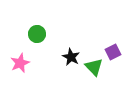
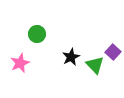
purple square: rotated 21 degrees counterclockwise
black star: rotated 18 degrees clockwise
green triangle: moved 1 px right, 2 px up
